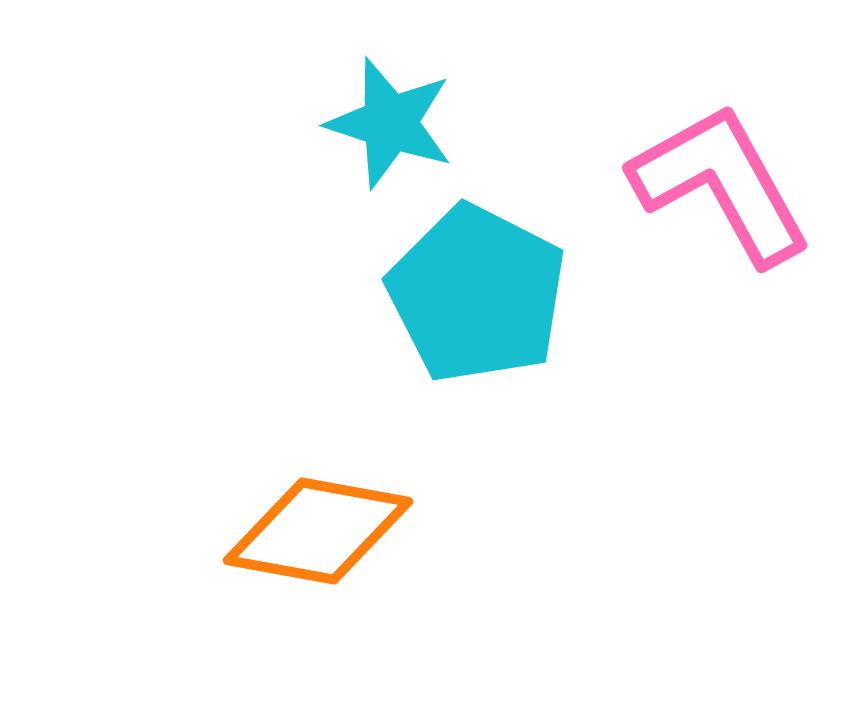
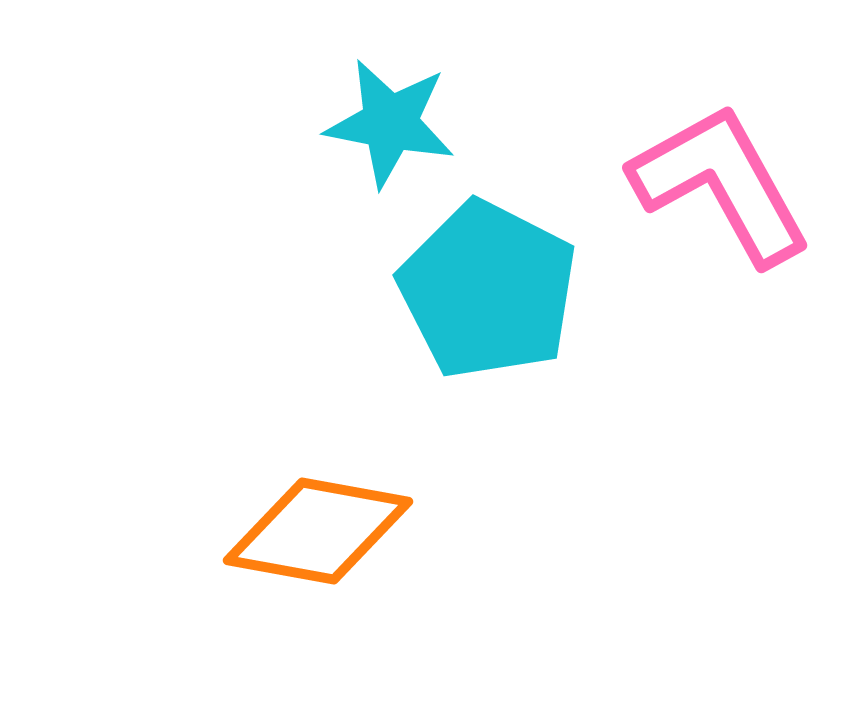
cyan star: rotated 7 degrees counterclockwise
cyan pentagon: moved 11 px right, 4 px up
